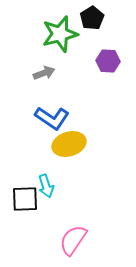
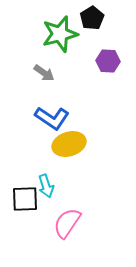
gray arrow: rotated 55 degrees clockwise
pink semicircle: moved 6 px left, 17 px up
